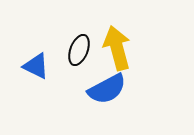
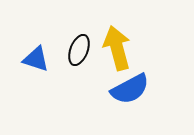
blue triangle: moved 7 px up; rotated 8 degrees counterclockwise
blue semicircle: moved 23 px right
